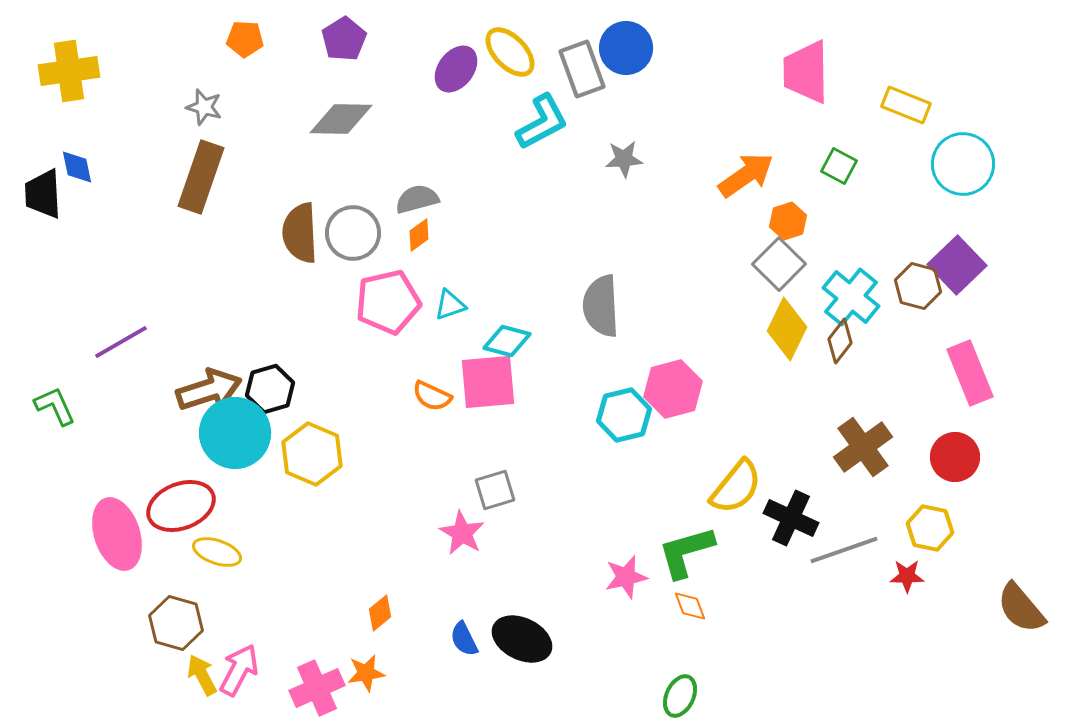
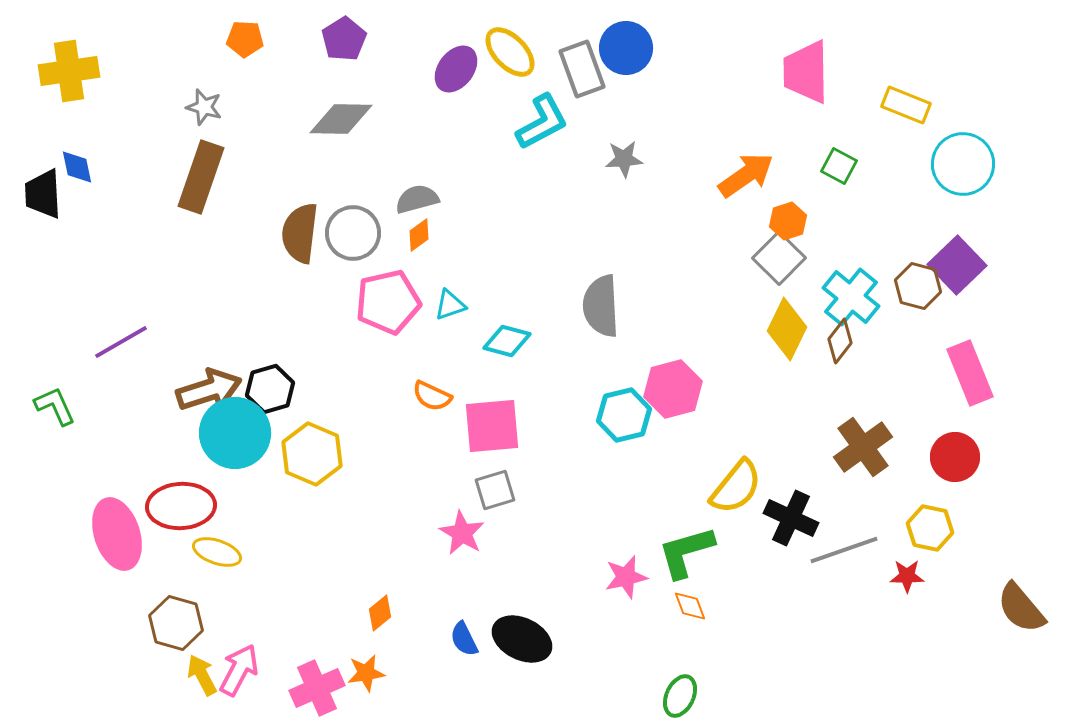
brown semicircle at (300, 233): rotated 10 degrees clockwise
gray square at (779, 264): moved 6 px up
pink square at (488, 382): moved 4 px right, 44 px down
red ellipse at (181, 506): rotated 18 degrees clockwise
